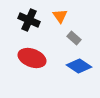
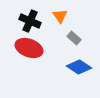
black cross: moved 1 px right, 1 px down
red ellipse: moved 3 px left, 10 px up
blue diamond: moved 1 px down
